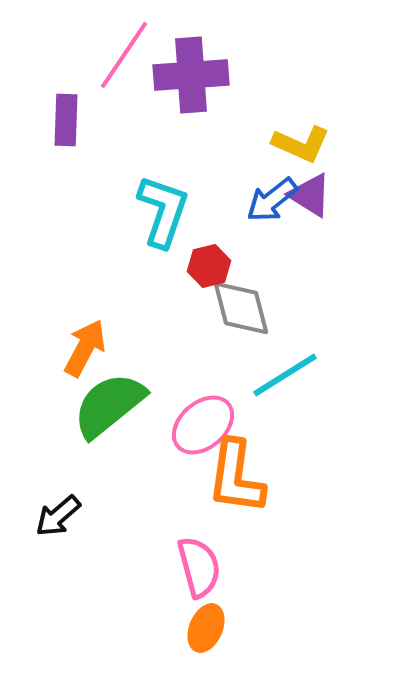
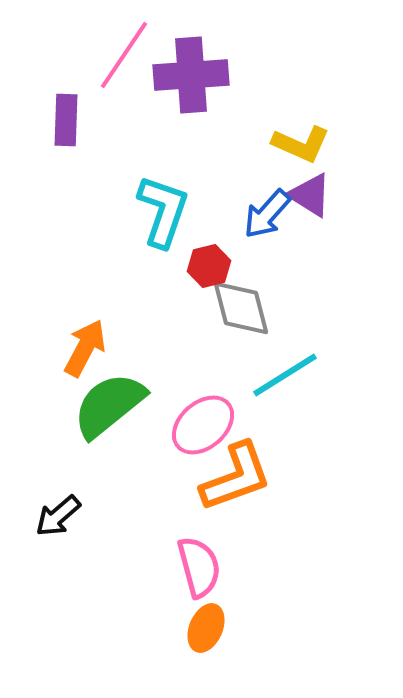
blue arrow: moved 5 px left, 14 px down; rotated 10 degrees counterclockwise
orange L-shape: rotated 118 degrees counterclockwise
